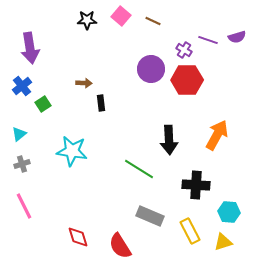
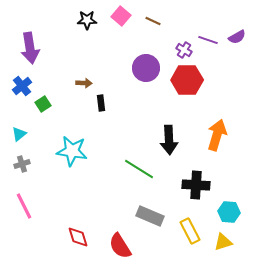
purple semicircle: rotated 12 degrees counterclockwise
purple circle: moved 5 px left, 1 px up
orange arrow: rotated 12 degrees counterclockwise
